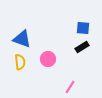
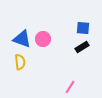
pink circle: moved 5 px left, 20 px up
